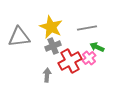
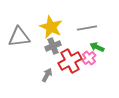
gray arrow: rotated 24 degrees clockwise
